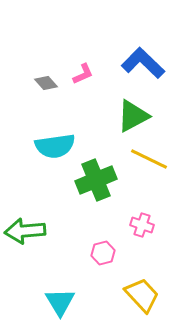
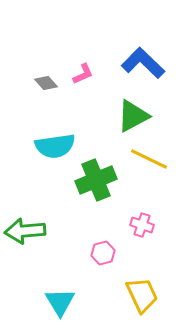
yellow trapezoid: rotated 18 degrees clockwise
